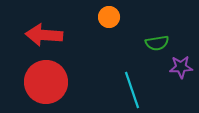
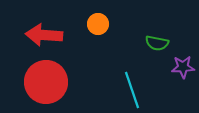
orange circle: moved 11 px left, 7 px down
green semicircle: rotated 20 degrees clockwise
purple star: moved 2 px right
